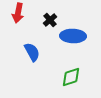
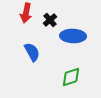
red arrow: moved 8 px right
